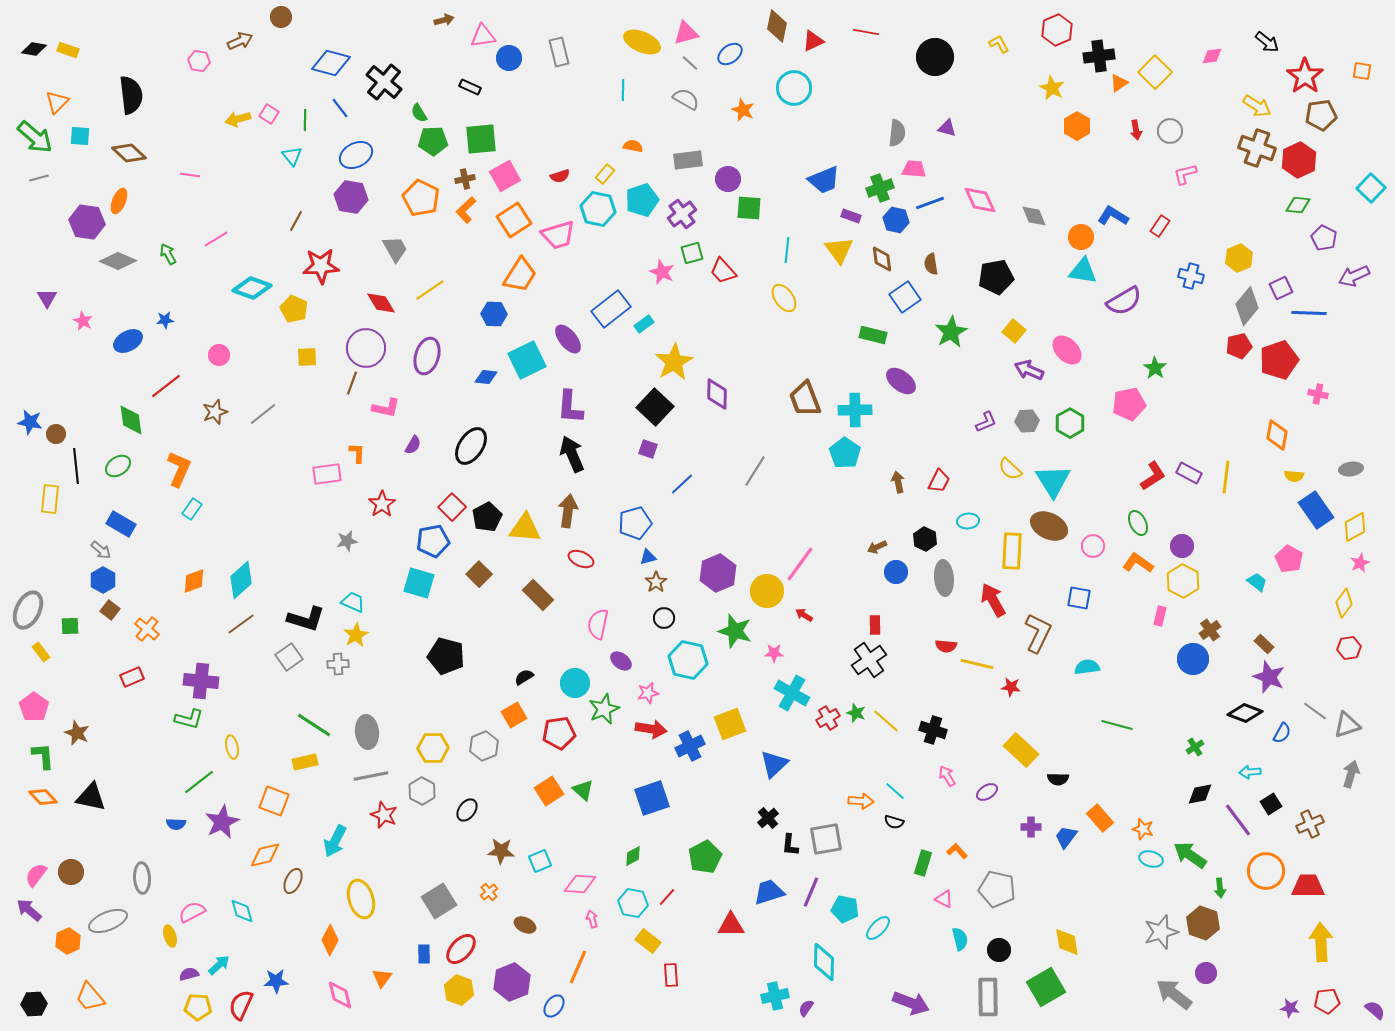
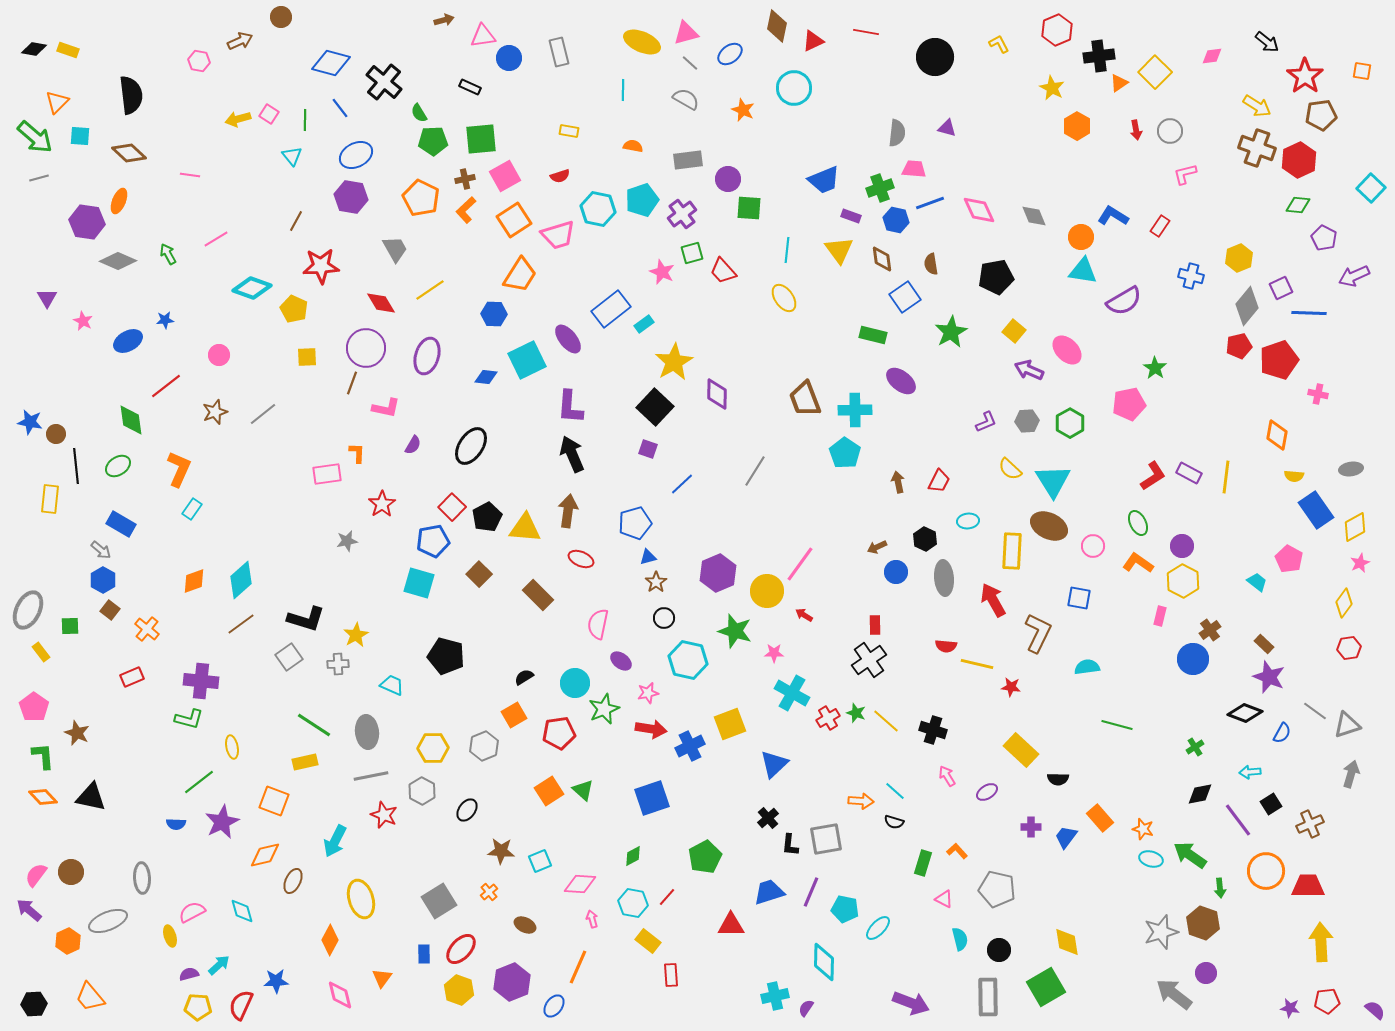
yellow rectangle at (605, 174): moved 36 px left, 43 px up; rotated 60 degrees clockwise
pink diamond at (980, 200): moved 1 px left, 10 px down
cyan trapezoid at (353, 602): moved 39 px right, 83 px down
